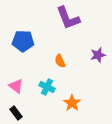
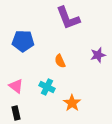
black rectangle: rotated 24 degrees clockwise
